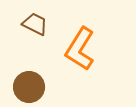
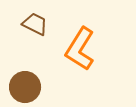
brown circle: moved 4 px left
